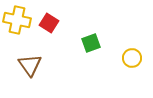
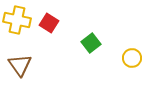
green square: rotated 18 degrees counterclockwise
brown triangle: moved 10 px left
